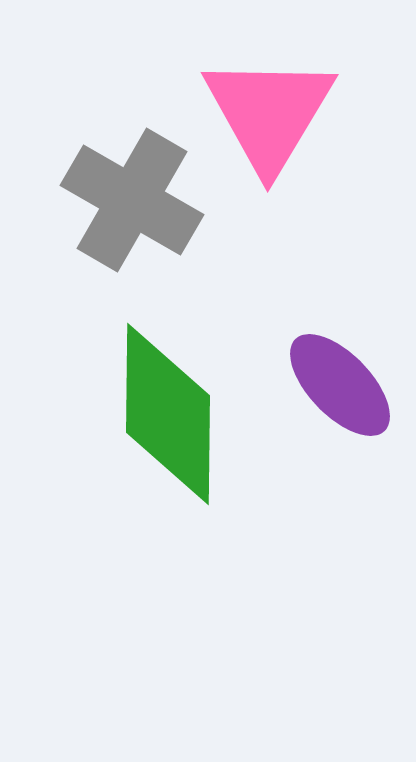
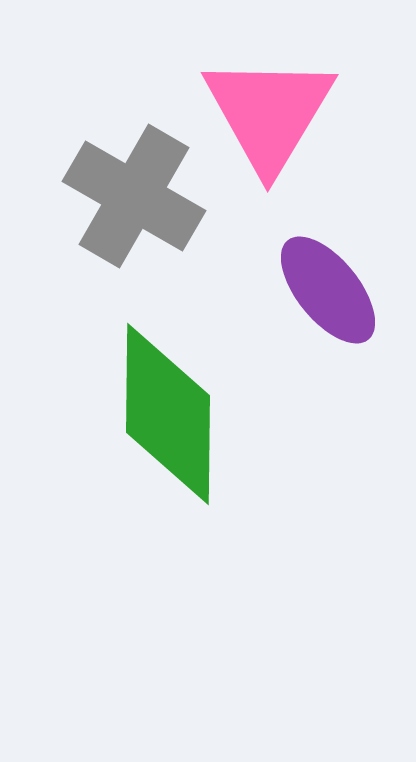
gray cross: moved 2 px right, 4 px up
purple ellipse: moved 12 px left, 95 px up; rotated 5 degrees clockwise
